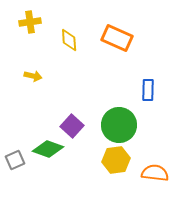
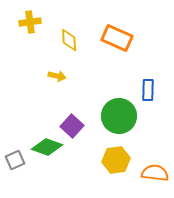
yellow arrow: moved 24 px right
green circle: moved 9 px up
green diamond: moved 1 px left, 2 px up
